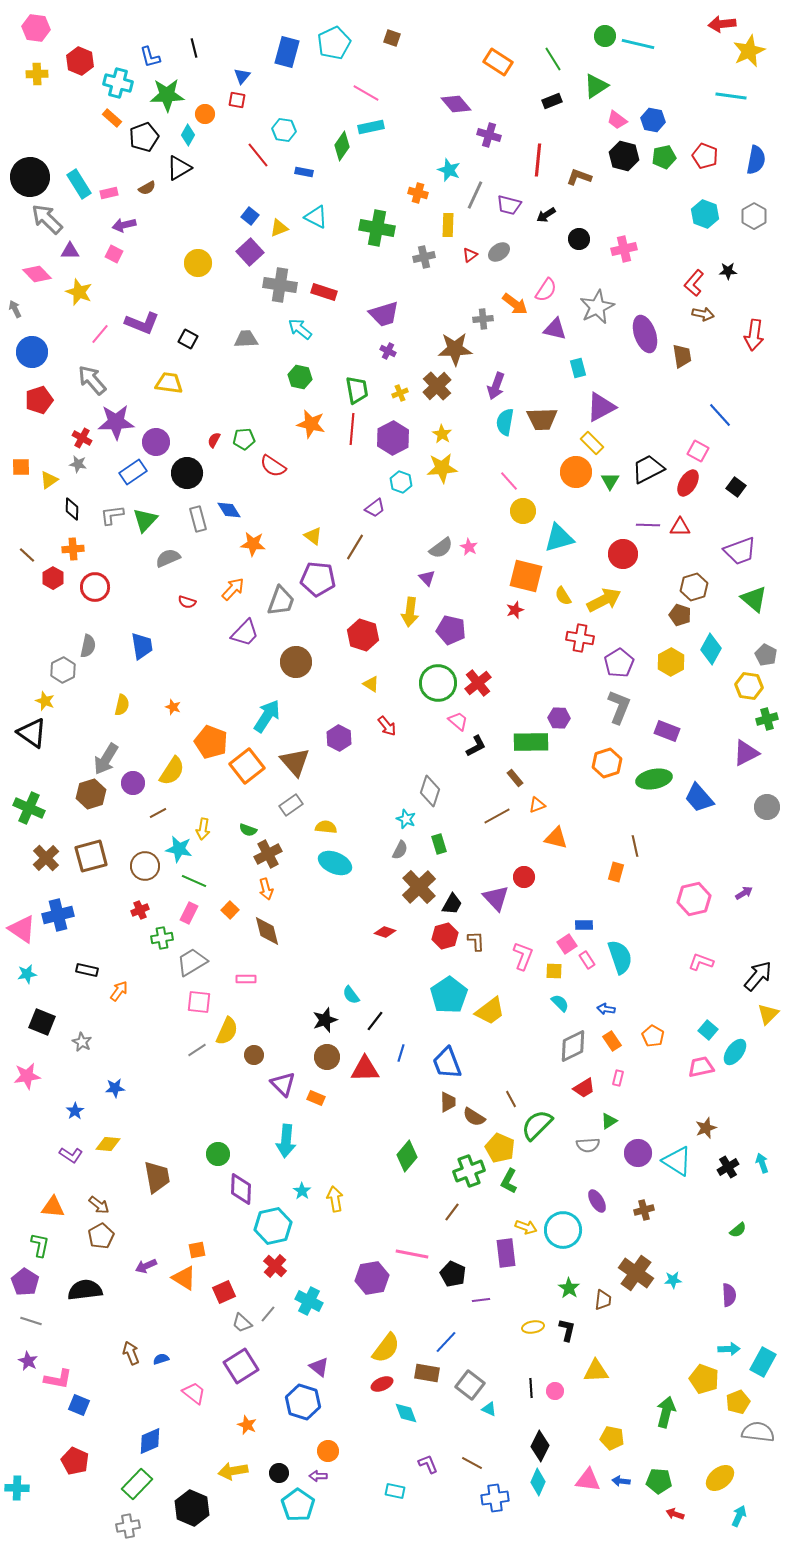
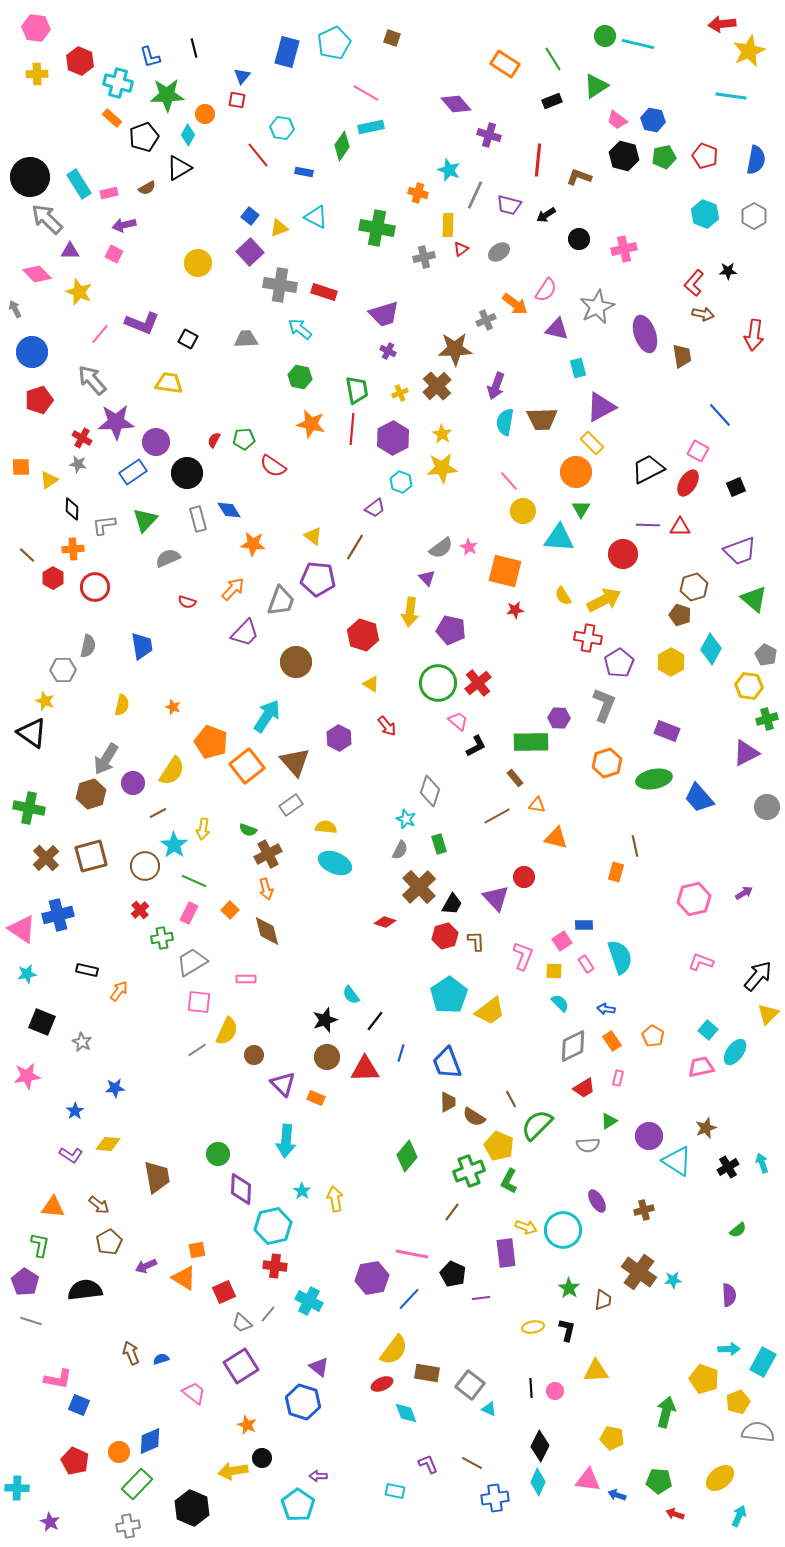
orange rectangle at (498, 62): moved 7 px right, 2 px down
cyan hexagon at (284, 130): moved 2 px left, 2 px up
red triangle at (470, 255): moved 9 px left, 6 px up
gray cross at (483, 319): moved 3 px right, 1 px down; rotated 18 degrees counterclockwise
purple triangle at (555, 329): moved 2 px right
green triangle at (610, 481): moved 29 px left, 28 px down
black square at (736, 487): rotated 30 degrees clockwise
gray L-shape at (112, 515): moved 8 px left, 10 px down
cyan triangle at (559, 538): rotated 20 degrees clockwise
orange square at (526, 576): moved 21 px left, 5 px up
red star at (515, 610): rotated 12 degrees clockwise
red cross at (580, 638): moved 8 px right
gray hexagon at (63, 670): rotated 25 degrees clockwise
gray L-shape at (619, 707): moved 15 px left, 2 px up
orange triangle at (537, 805): rotated 30 degrees clockwise
green cross at (29, 808): rotated 12 degrees counterclockwise
cyan star at (179, 849): moved 5 px left, 4 px up; rotated 24 degrees clockwise
red cross at (140, 910): rotated 18 degrees counterclockwise
red diamond at (385, 932): moved 10 px up
pink square at (567, 944): moved 5 px left, 3 px up
pink rectangle at (587, 960): moved 1 px left, 4 px down
yellow pentagon at (500, 1148): moved 1 px left, 2 px up
purple circle at (638, 1153): moved 11 px right, 17 px up
brown pentagon at (101, 1236): moved 8 px right, 6 px down
red cross at (275, 1266): rotated 35 degrees counterclockwise
brown cross at (636, 1273): moved 3 px right, 1 px up
purple line at (481, 1300): moved 2 px up
blue line at (446, 1342): moved 37 px left, 43 px up
yellow semicircle at (386, 1348): moved 8 px right, 2 px down
purple star at (28, 1361): moved 22 px right, 161 px down
orange circle at (328, 1451): moved 209 px left, 1 px down
black circle at (279, 1473): moved 17 px left, 15 px up
blue arrow at (621, 1481): moved 4 px left, 14 px down; rotated 12 degrees clockwise
